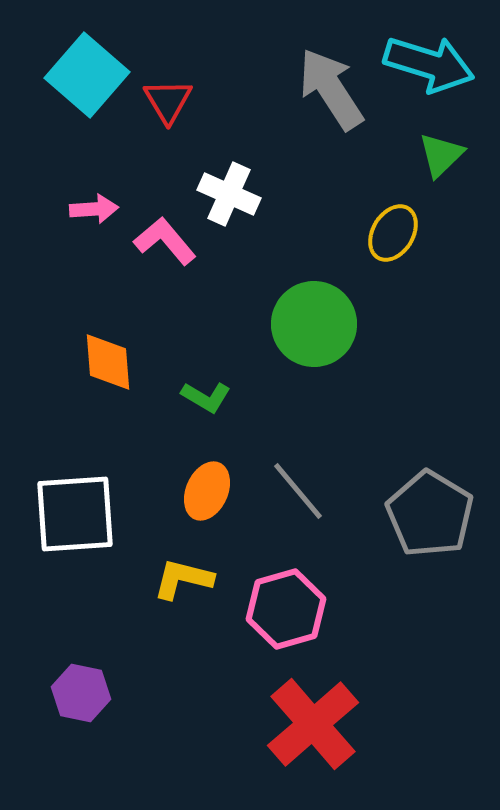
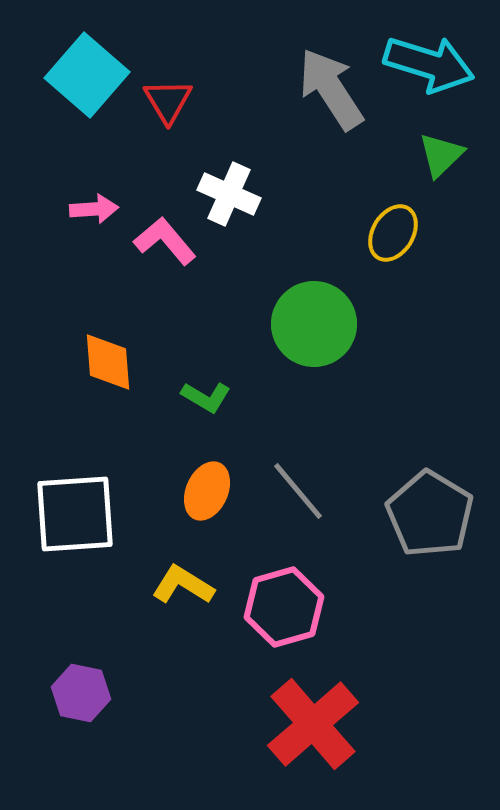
yellow L-shape: moved 6 px down; rotated 18 degrees clockwise
pink hexagon: moved 2 px left, 2 px up
